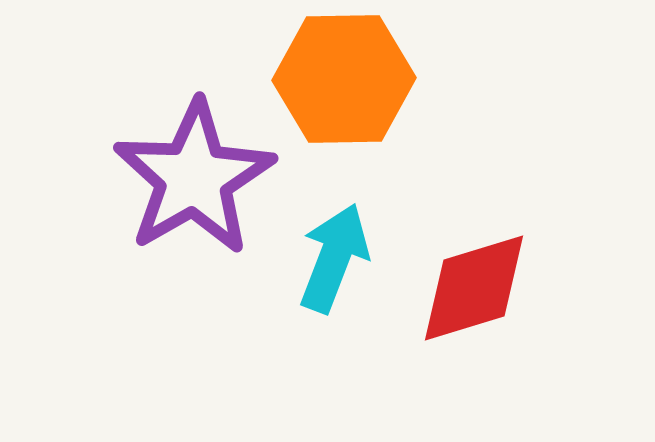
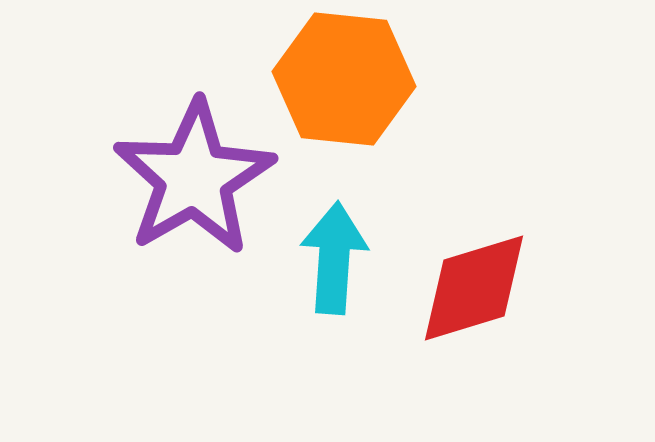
orange hexagon: rotated 7 degrees clockwise
cyan arrow: rotated 17 degrees counterclockwise
